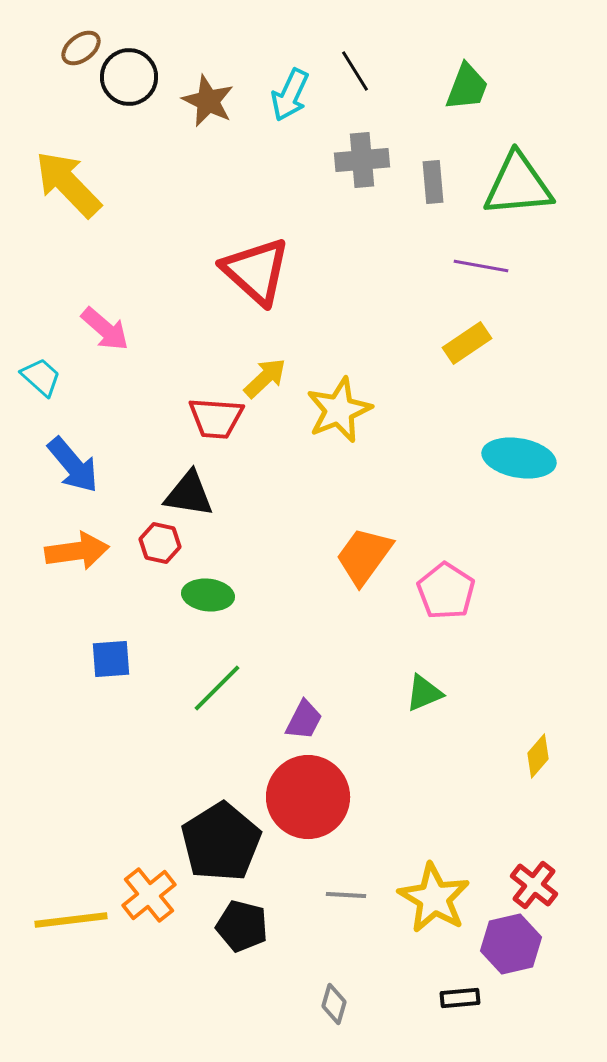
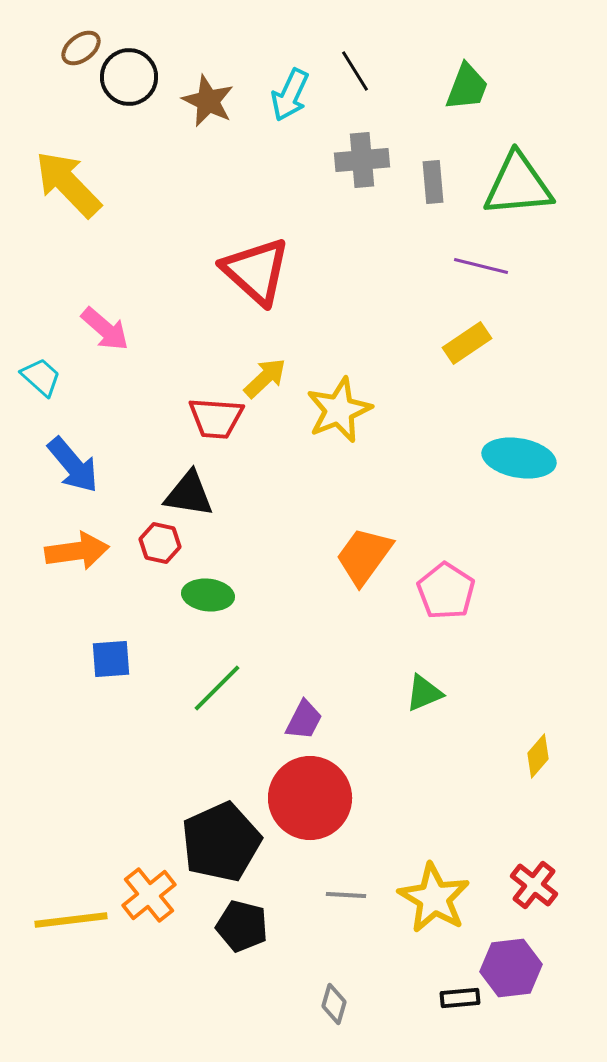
purple line at (481, 266): rotated 4 degrees clockwise
red circle at (308, 797): moved 2 px right, 1 px down
black pentagon at (221, 842): rotated 8 degrees clockwise
purple hexagon at (511, 944): moved 24 px down; rotated 6 degrees clockwise
